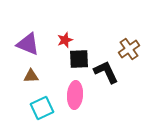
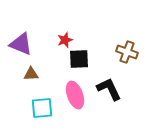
purple triangle: moved 7 px left
brown cross: moved 2 px left, 3 px down; rotated 35 degrees counterclockwise
black L-shape: moved 3 px right, 17 px down
brown triangle: moved 2 px up
pink ellipse: rotated 24 degrees counterclockwise
cyan square: rotated 20 degrees clockwise
